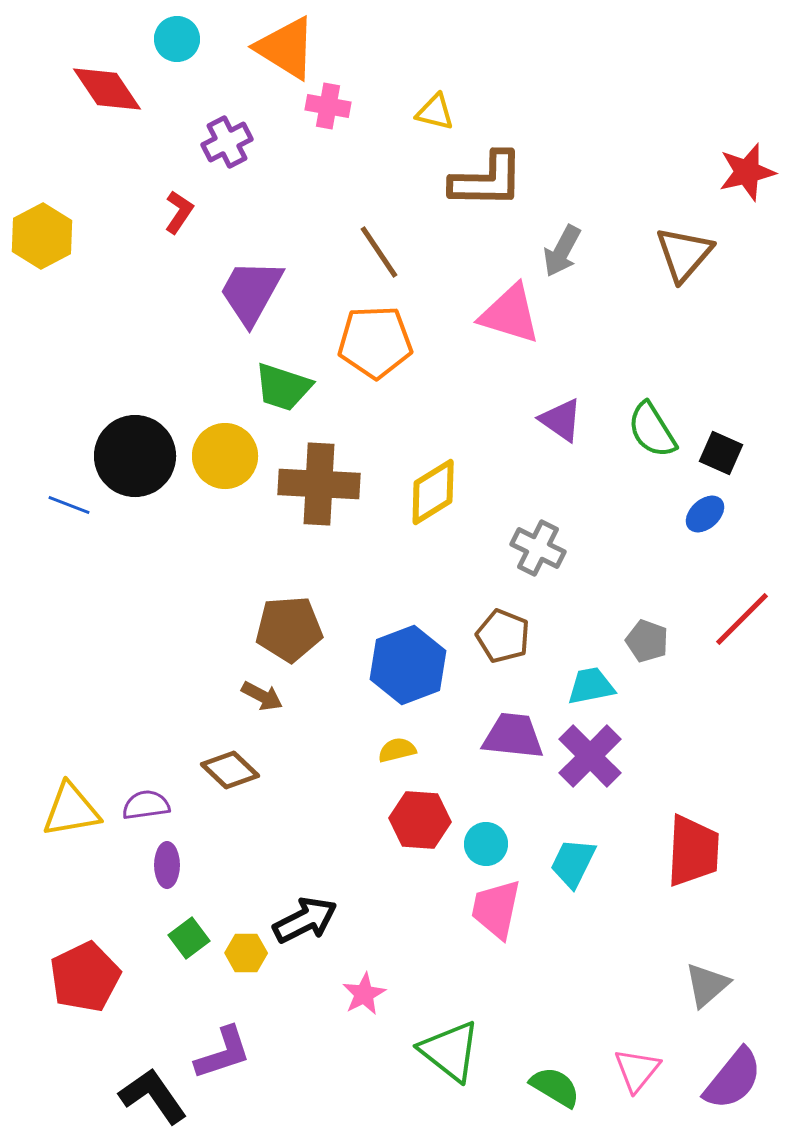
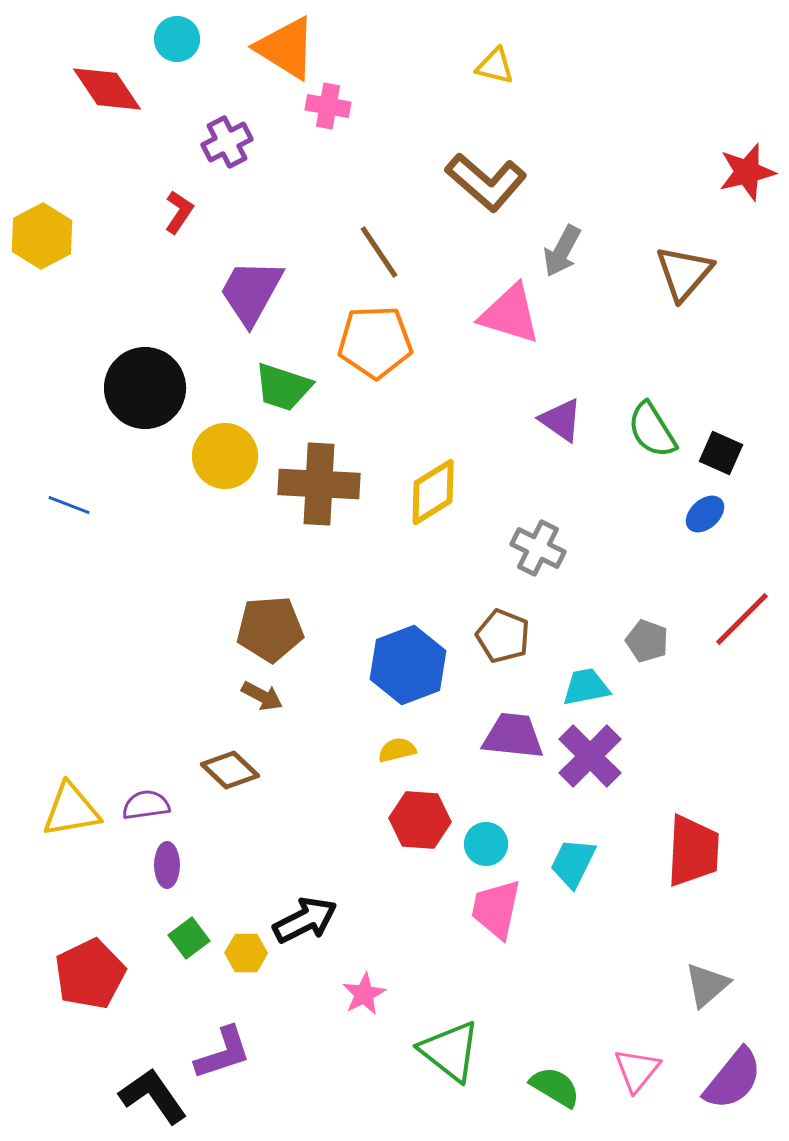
yellow triangle at (435, 112): moved 60 px right, 46 px up
brown L-shape at (487, 180): moved 1 px left, 2 px down; rotated 40 degrees clockwise
brown triangle at (684, 254): moved 19 px down
black circle at (135, 456): moved 10 px right, 68 px up
brown pentagon at (289, 629): moved 19 px left
cyan trapezoid at (591, 686): moved 5 px left, 1 px down
red pentagon at (85, 977): moved 5 px right, 3 px up
